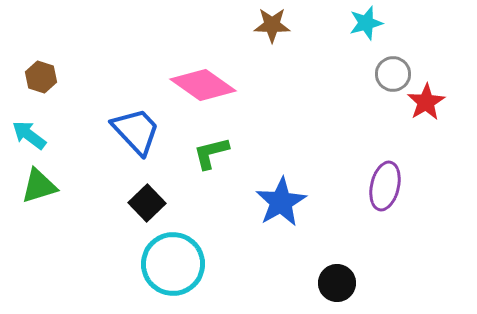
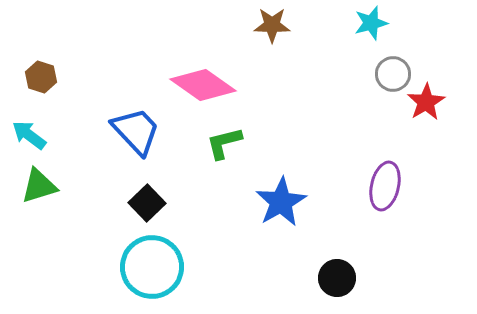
cyan star: moved 5 px right
green L-shape: moved 13 px right, 10 px up
cyan circle: moved 21 px left, 3 px down
black circle: moved 5 px up
